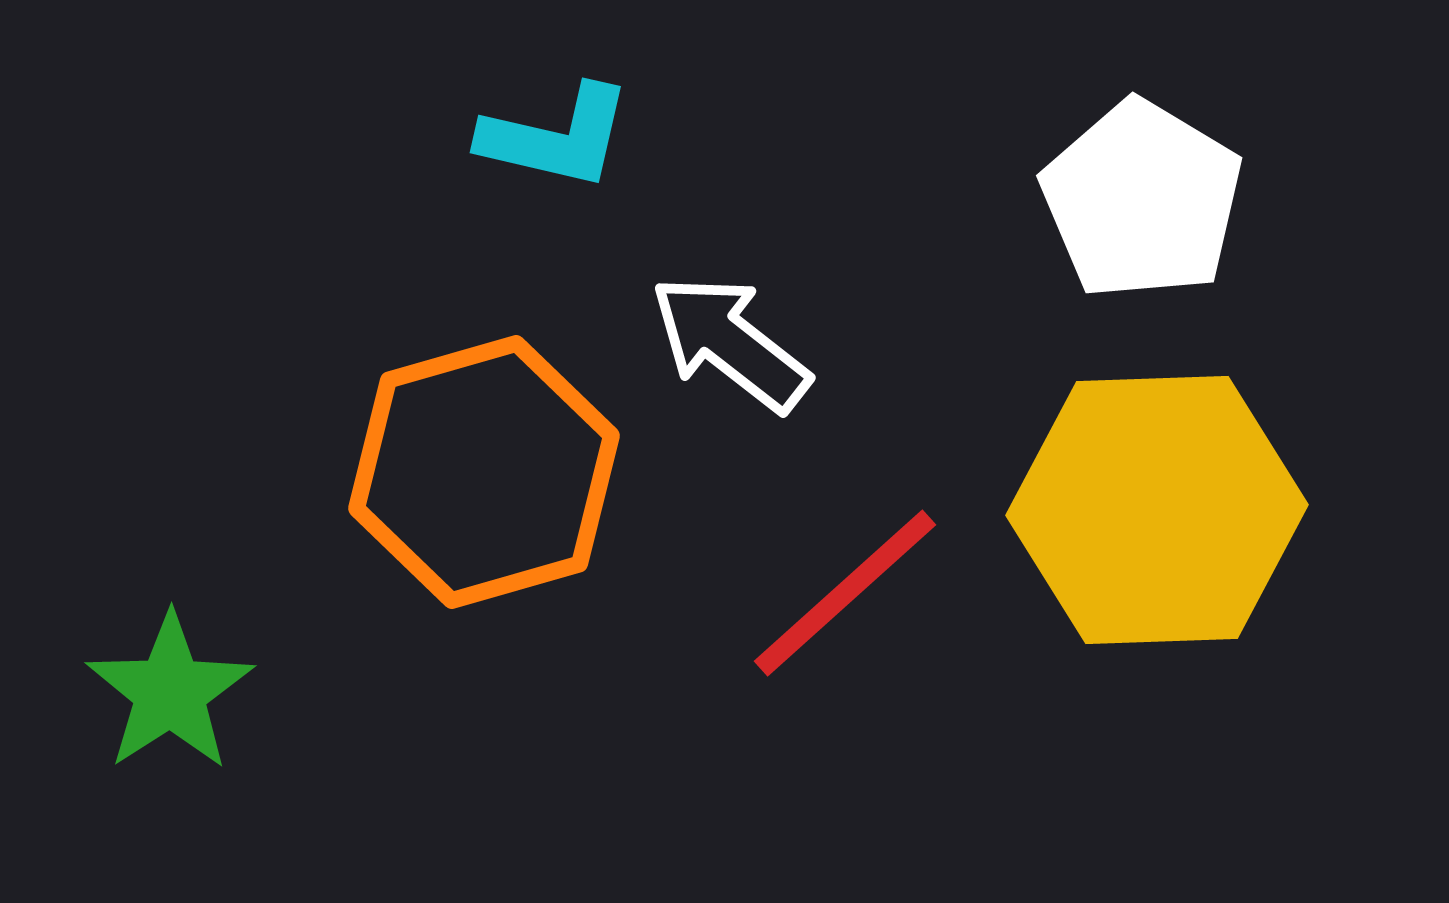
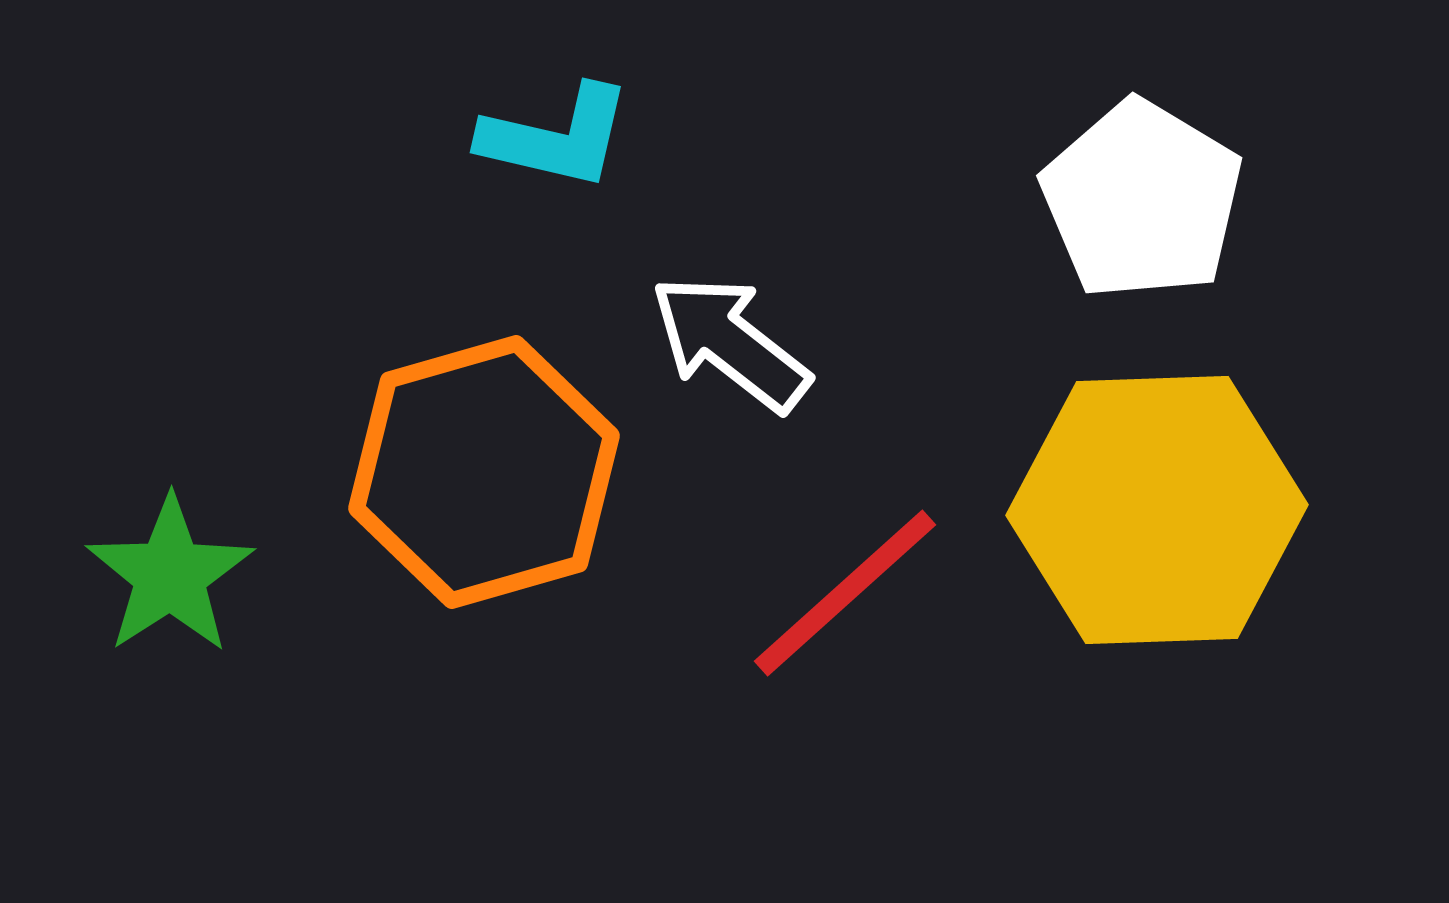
green star: moved 117 px up
